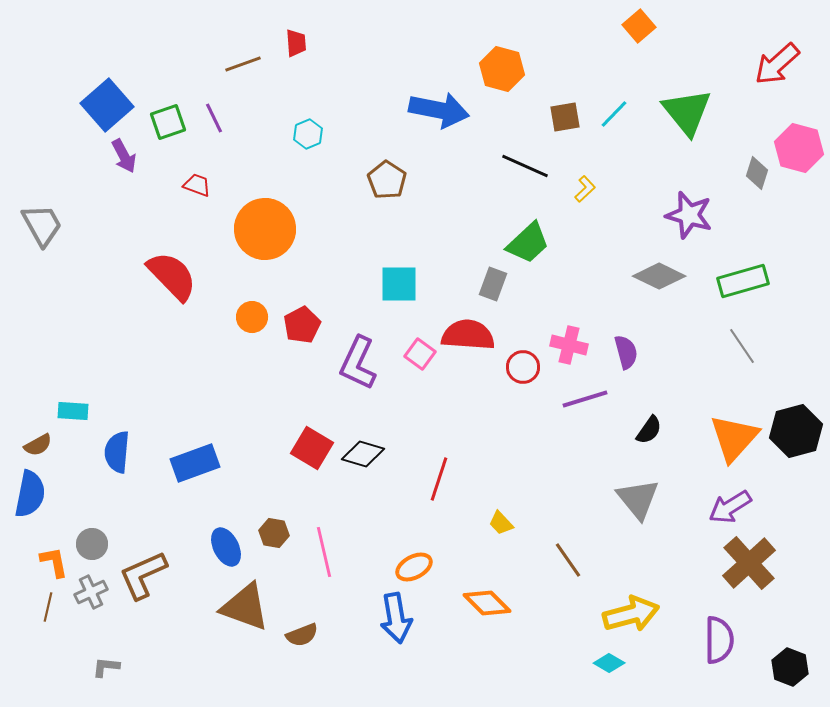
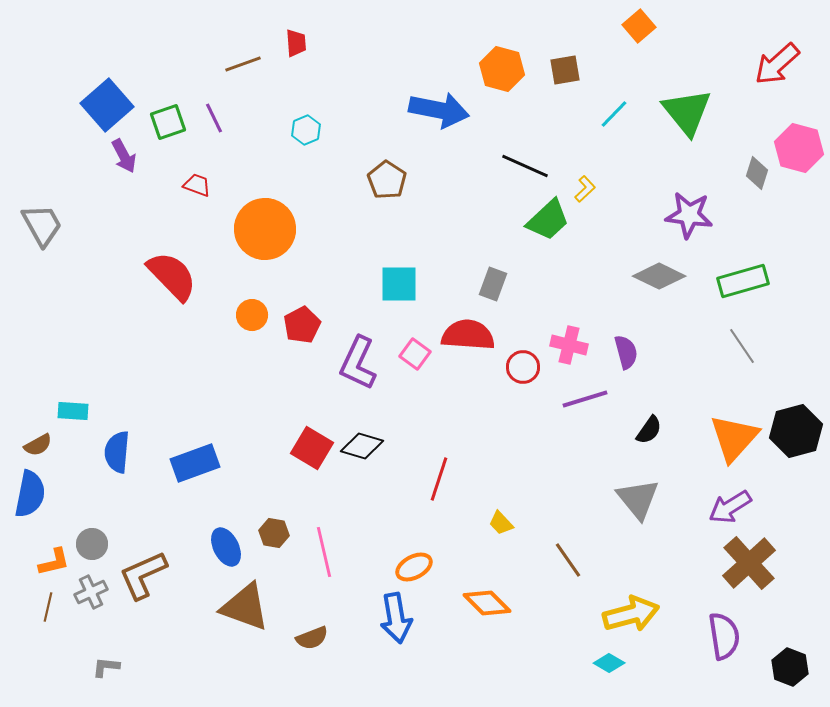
brown square at (565, 117): moved 47 px up
cyan hexagon at (308, 134): moved 2 px left, 4 px up
purple star at (689, 215): rotated 9 degrees counterclockwise
green trapezoid at (528, 243): moved 20 px right, 23 px up
orange circle at (252, 317): moved 2 px up
pink square at (420, 354): moved 5 px left
black diamond at (363, 454): moved 1 px left, 8 px up
orange L-shape at (54, 562): rotated 88 degrees clockwise
brown semicircle at (302, 635): moved 10 px right, 3 px down
purple semicircle at (719, 640): moved 5 px right, 4 px up; rotated 9 degrees counterclockwise
